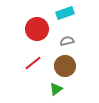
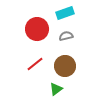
gray semicircle: moved 1 px left, 5 px up
red line: moved 2 px right, 1 px down
